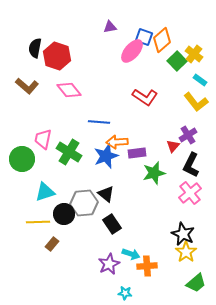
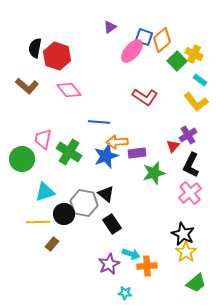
purple triangle: rotated 24 degrees counterclockwise
yellow cross: rotated 12 degrees counterclockwise
gray hexagon: rotated 16 degrees clockwise
